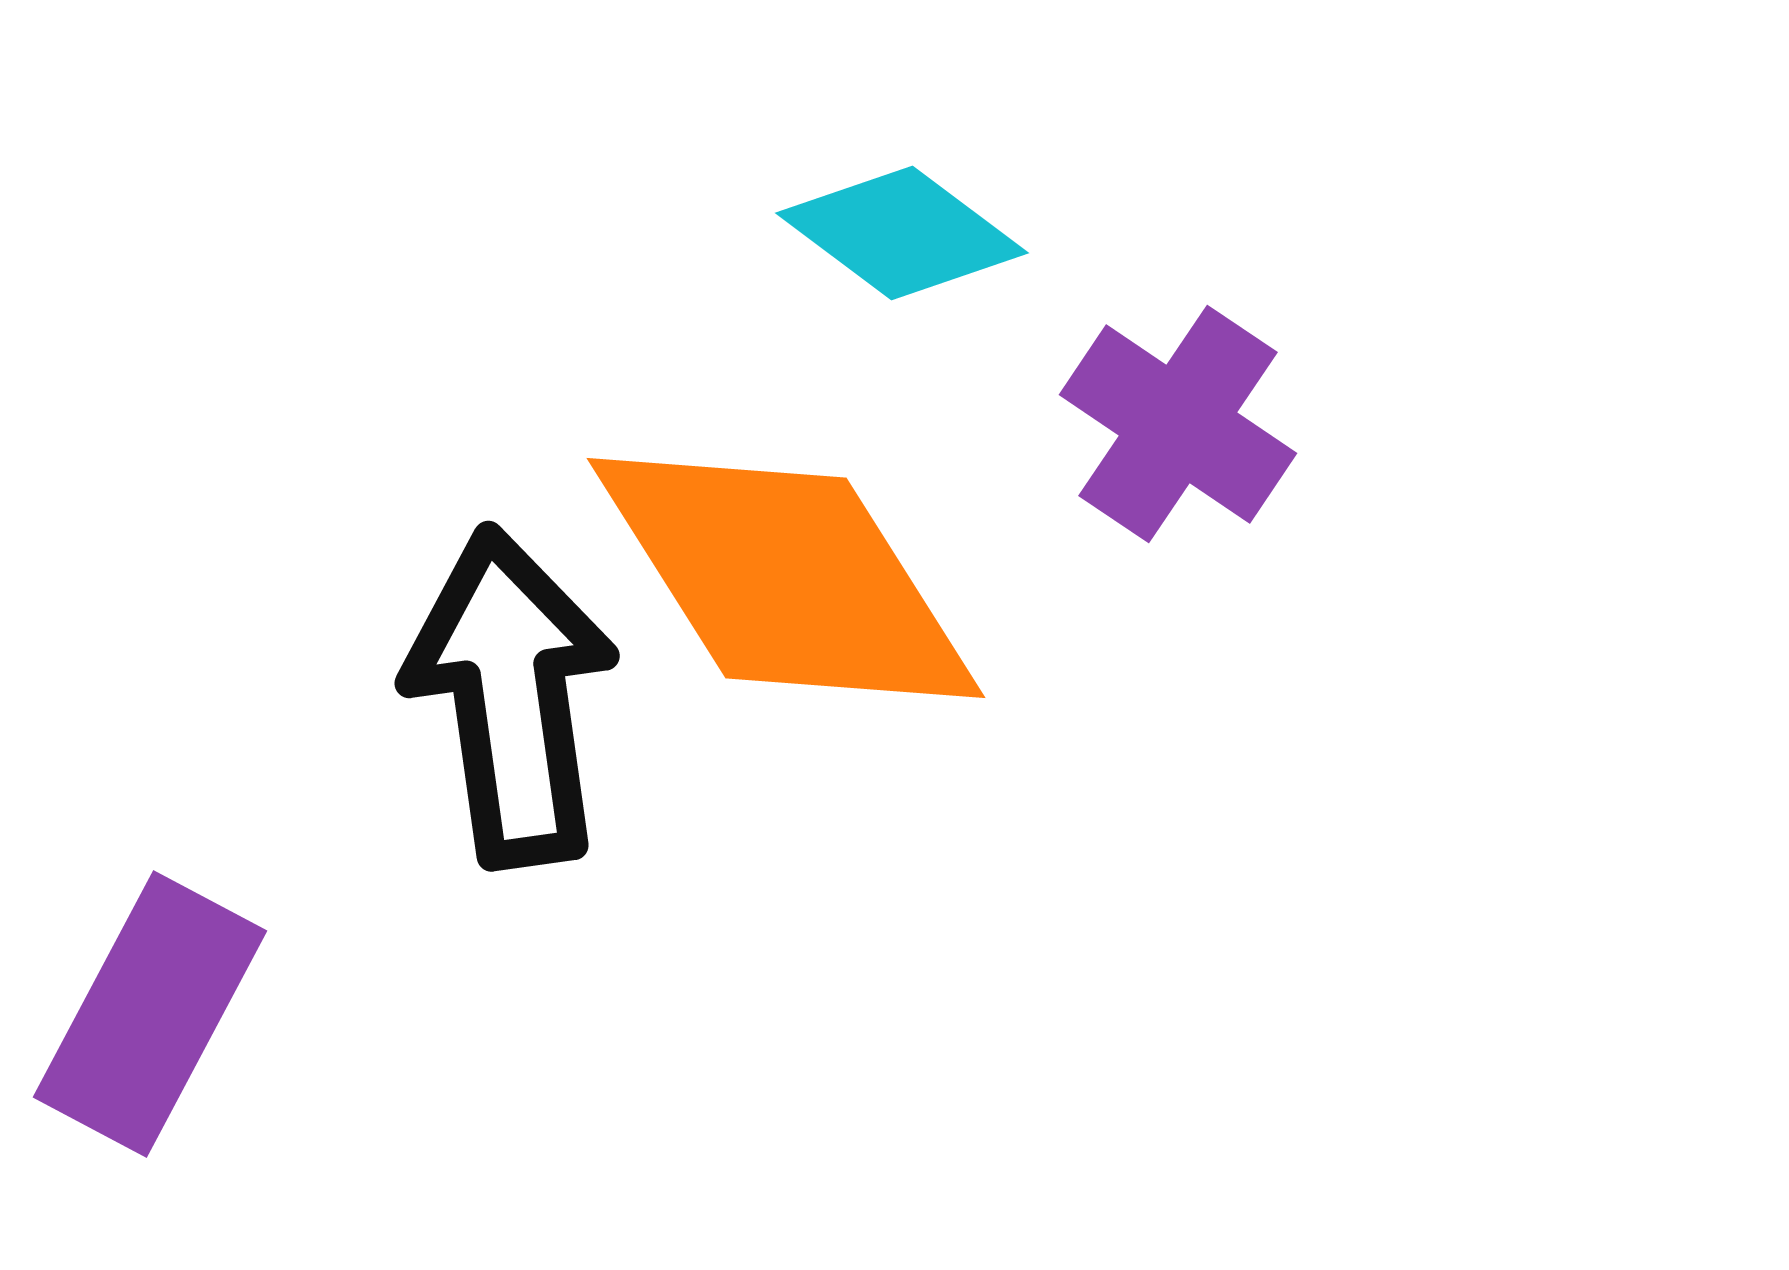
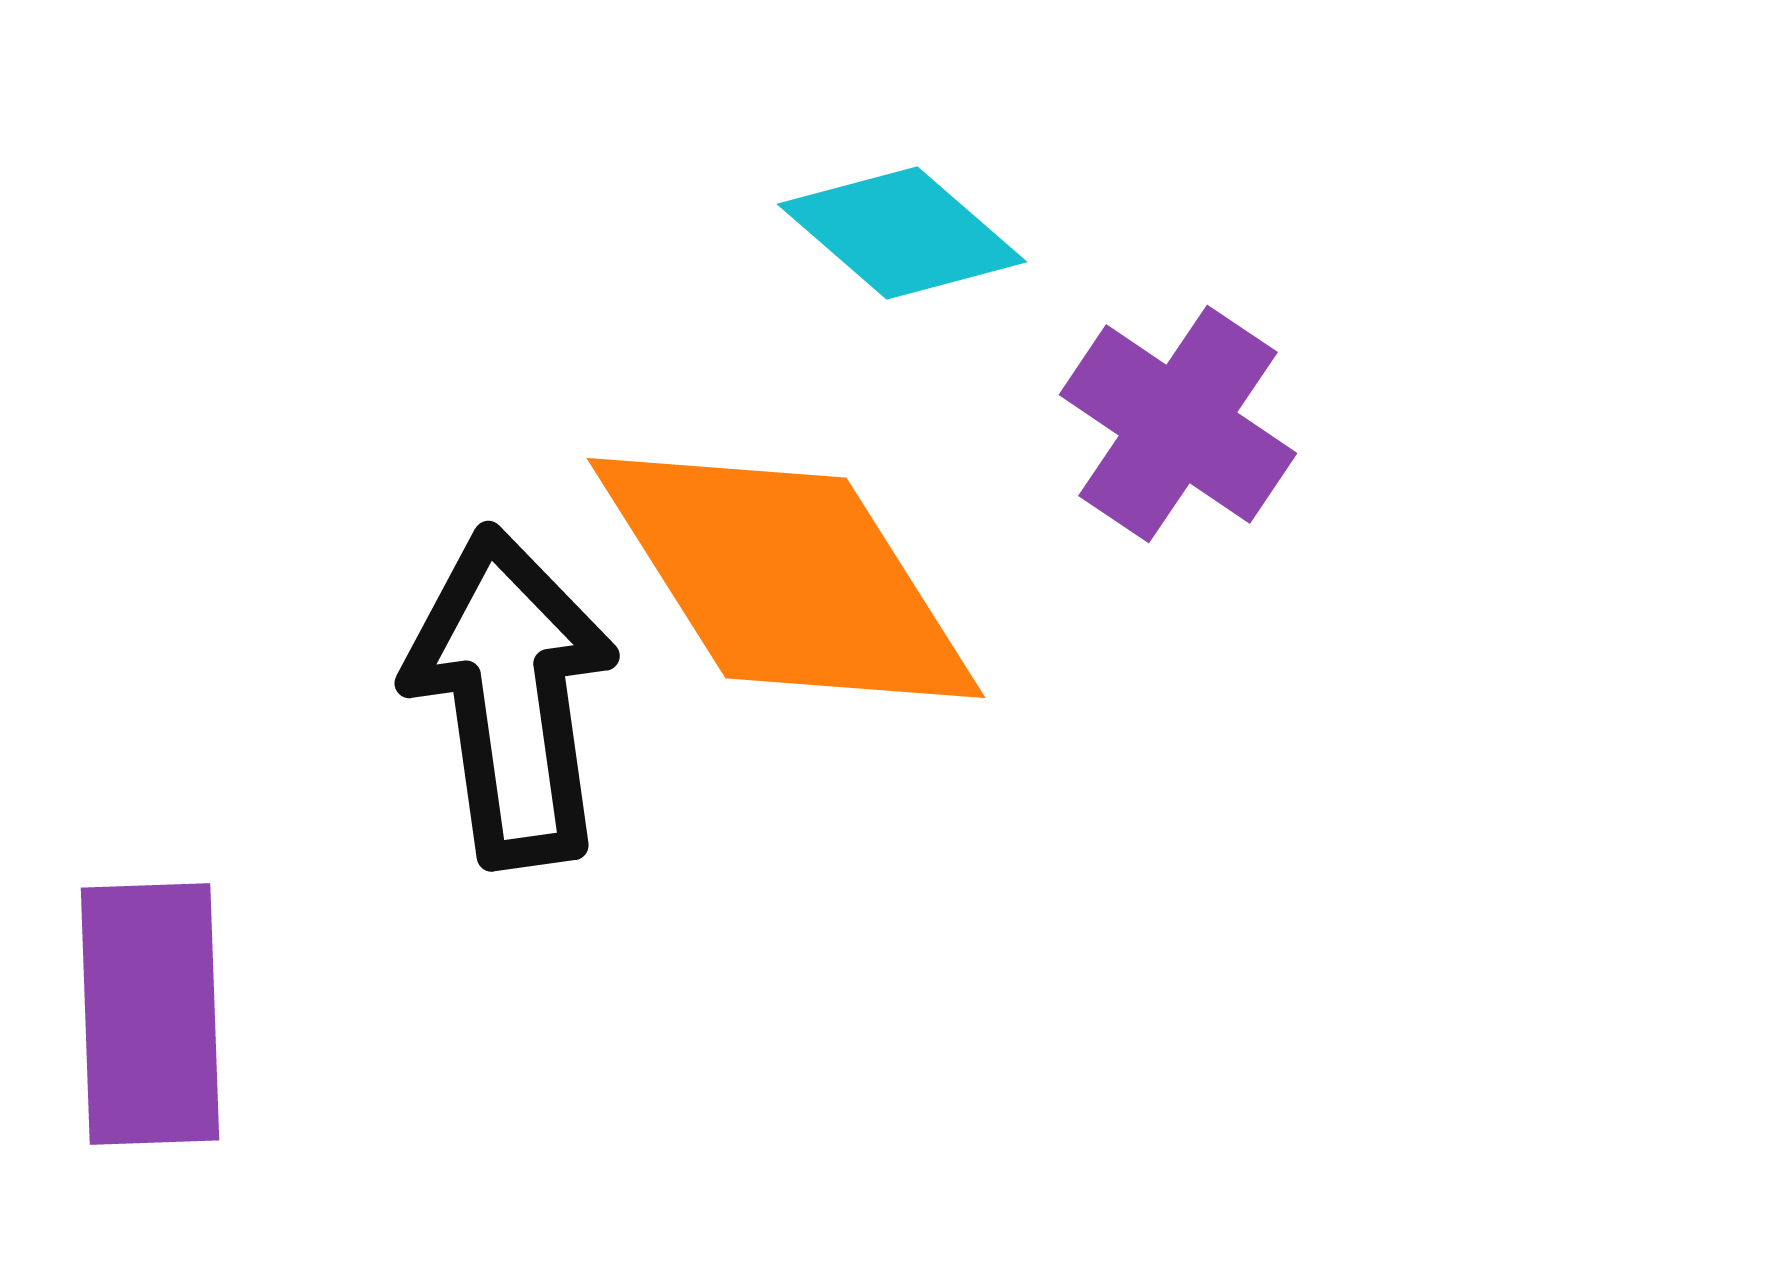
cyan diamond: rotated 4 degrees clockwise
purple rectangle: rotated 30 degrees counterclockwise
